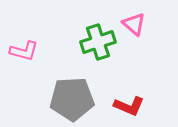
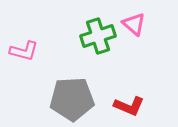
green cross: moved 6 px up
